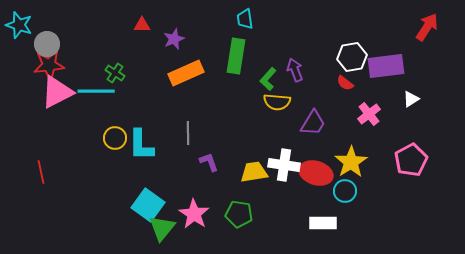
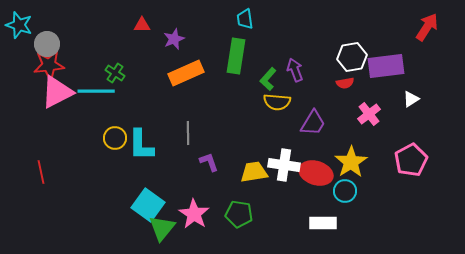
red semicircle: rotated 48 degrees counterclockwise
